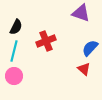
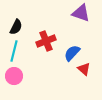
blue semicircle: moved 18 px left, 5 px down
